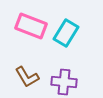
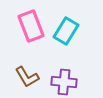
pink rectangle: rotated 48 degrees clockwise
cyan rectangle: moved 2 px up
